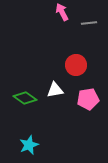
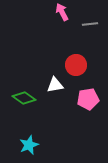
gray line: moved 1 px right, 1 px down
white triangle: moved 5 px up
green diamond: moved 1 px left
